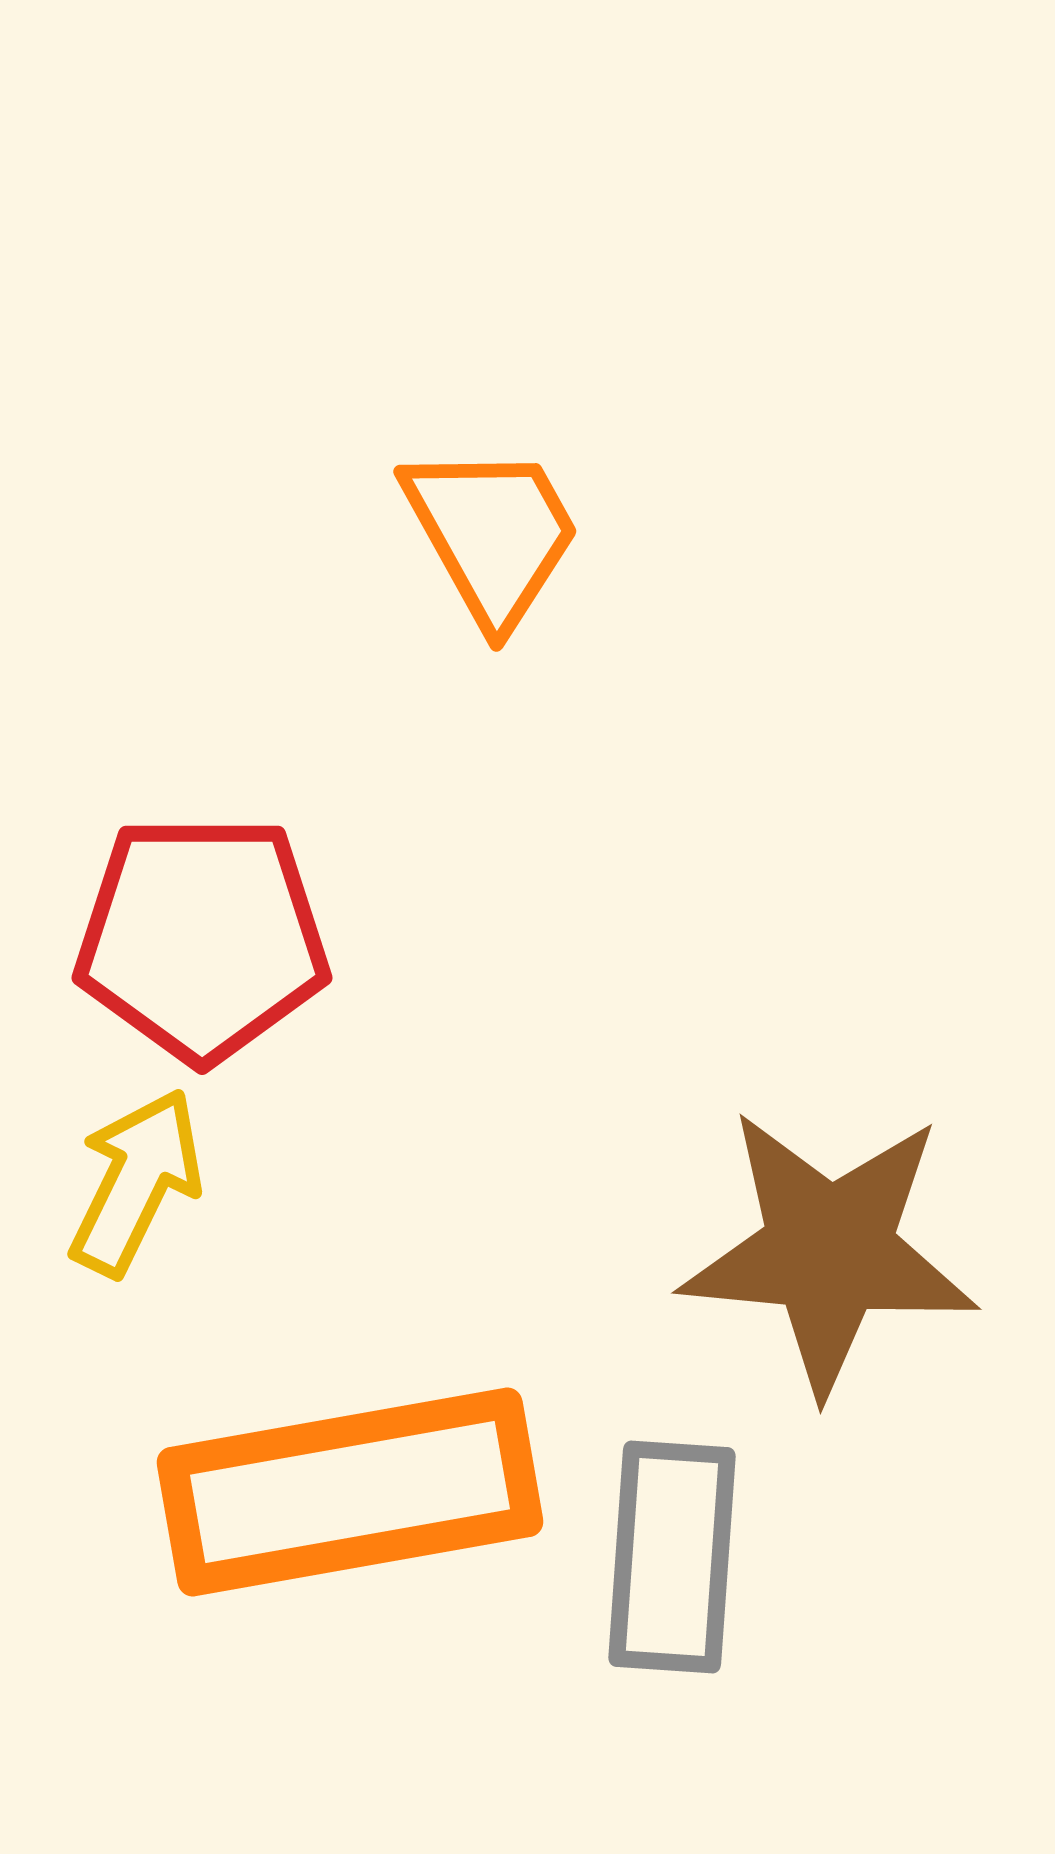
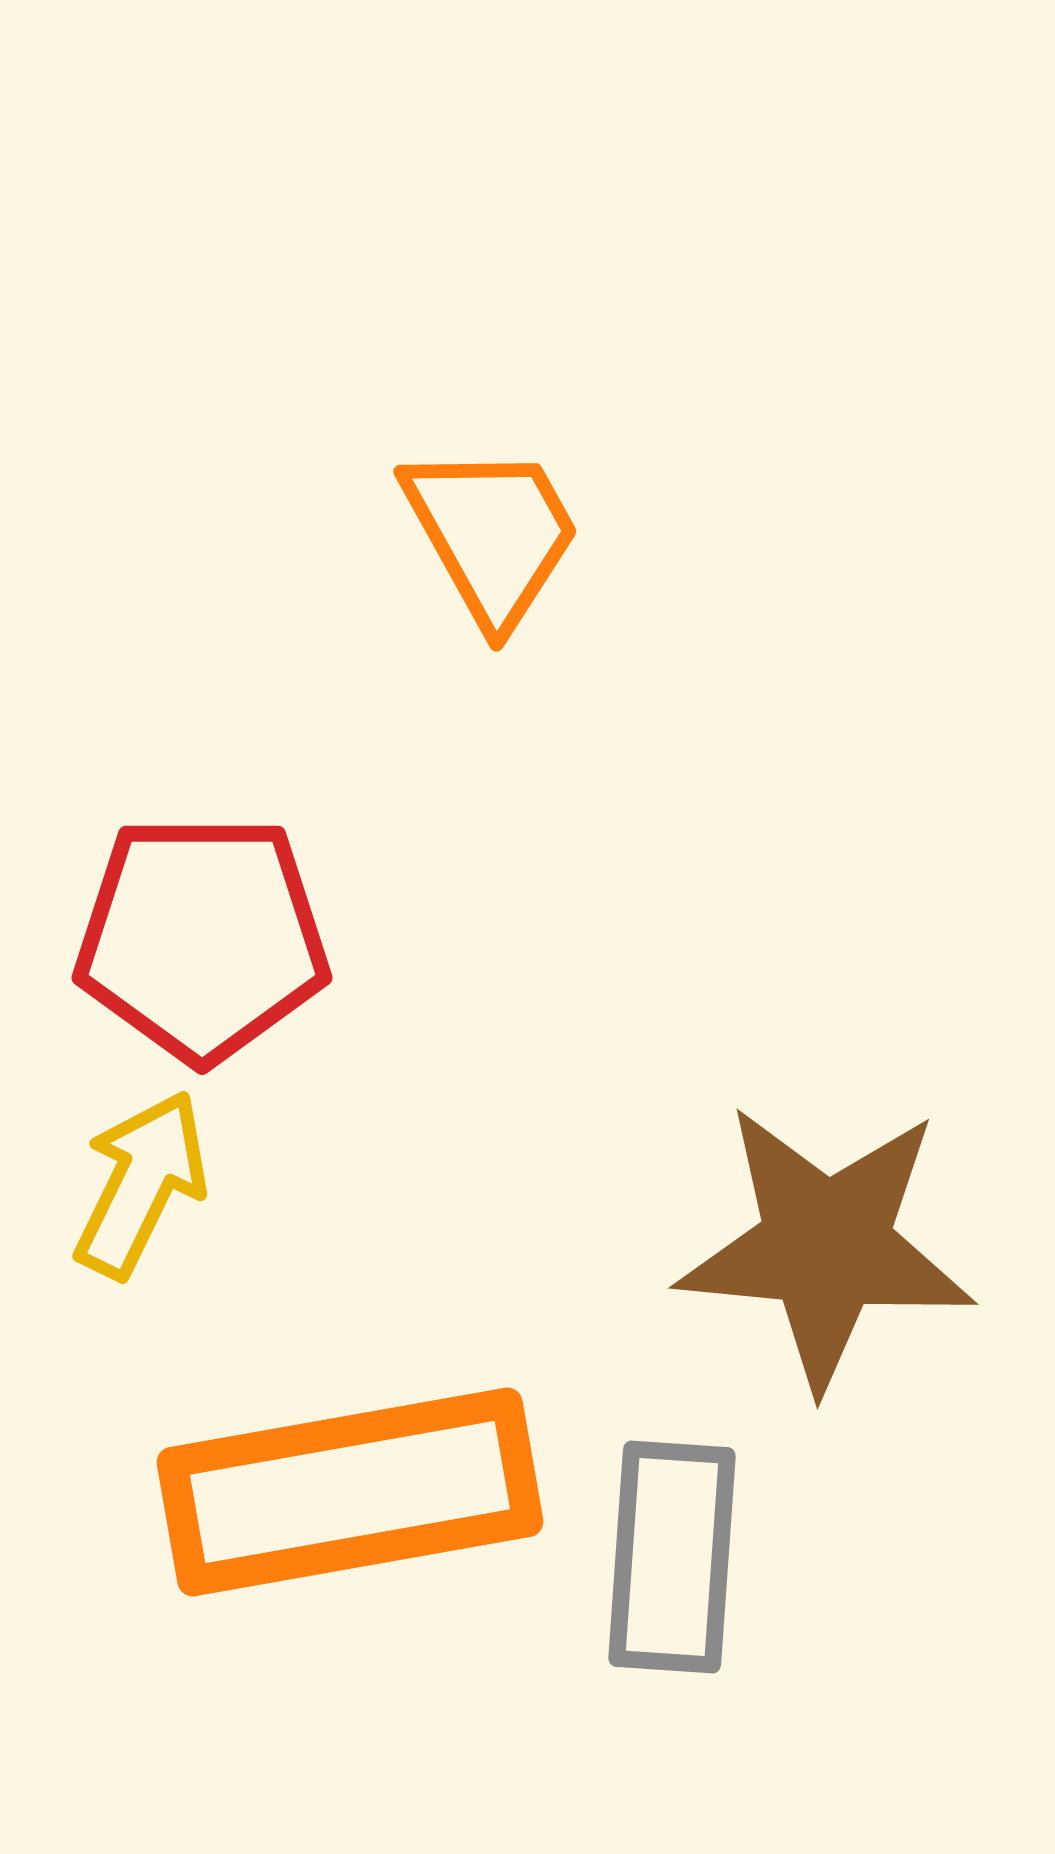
yellow arrow: moved 5 px right, 2 px down
brown star: moved 3 px left, 5 px up
